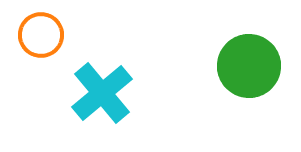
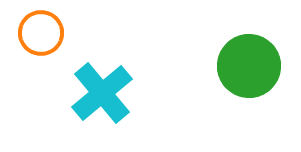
orange circle: moved 2 px up
